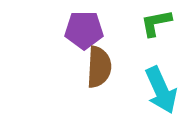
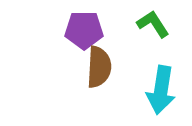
green L-shape: moved 3 px left, 1 px down; rotated 68 degrees clockwise
cyan arrow: rotated 33 degrees clockwise
